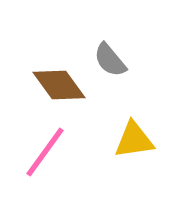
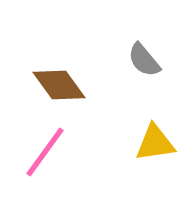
gray semicircle: moved 34 px right
yellow triangle: moved 21 px right, 3 px down
